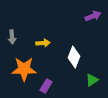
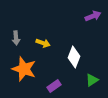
gray arrow: moved 4 px right, 1 px down
yellow arrow: rotated 24 degrees clockwise
orange star: rotated 20 degrees clockwise
purple rectangle: moved 8 px right; rotated 24 degrees clockwise
